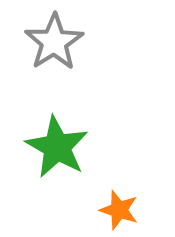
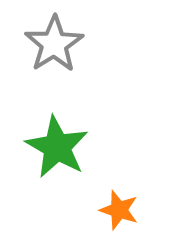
gray star: moved 2 px down
